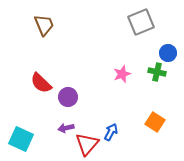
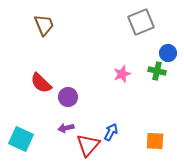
green cross: moved 1 px up
orange square: moved 19 px down; rotated 30 degrees counterclockwise
red triangle: moved 1 px right, 1 px down
